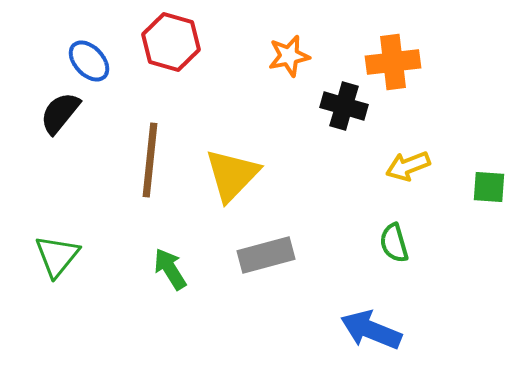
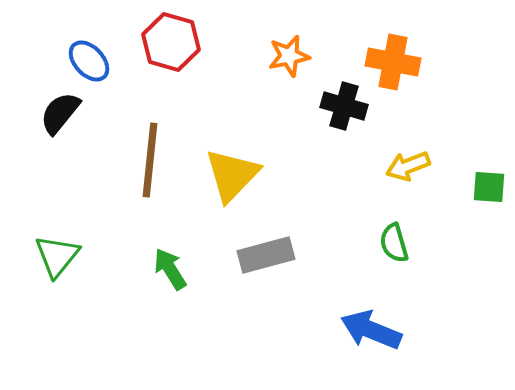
orange cross: rotated 18 degrees clockwise
